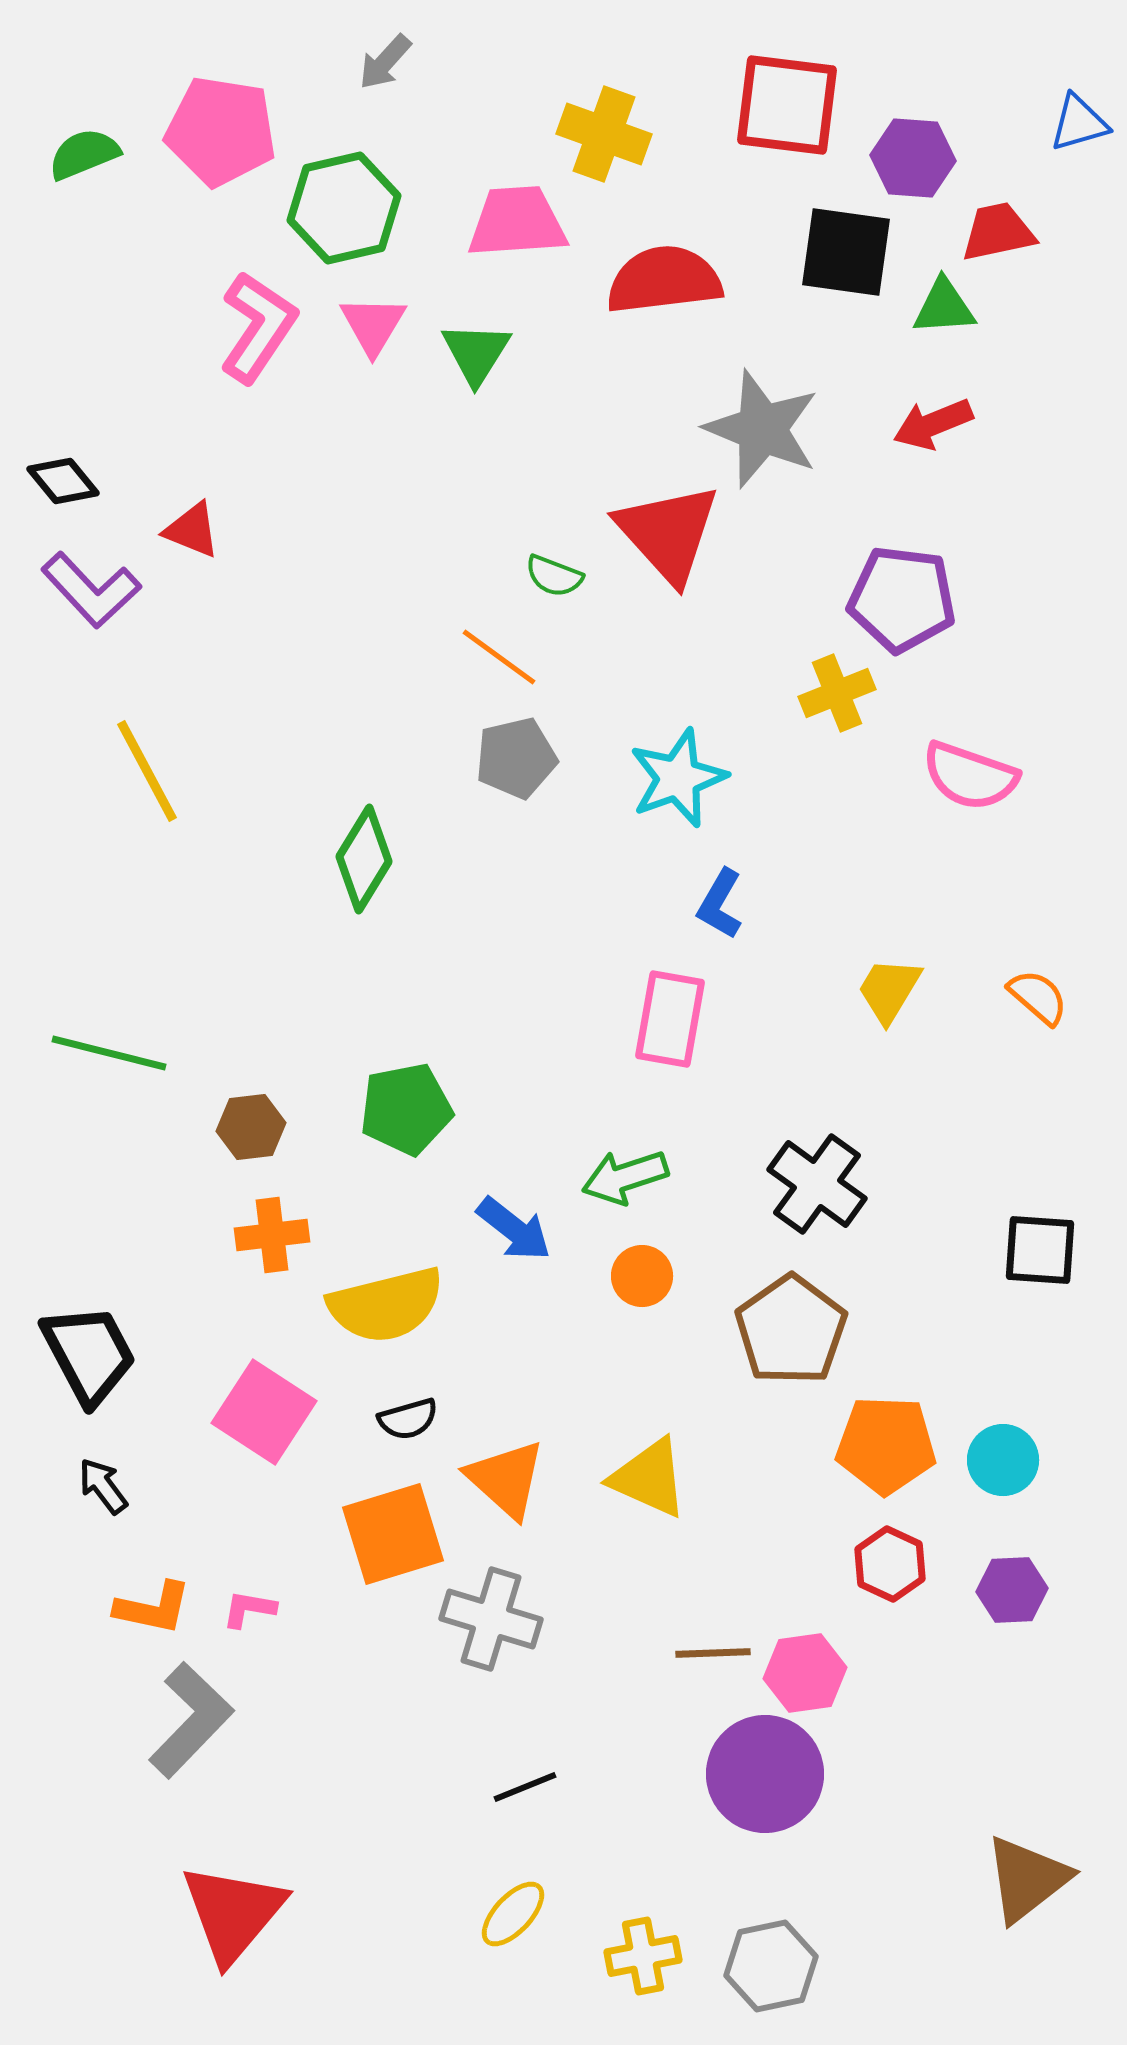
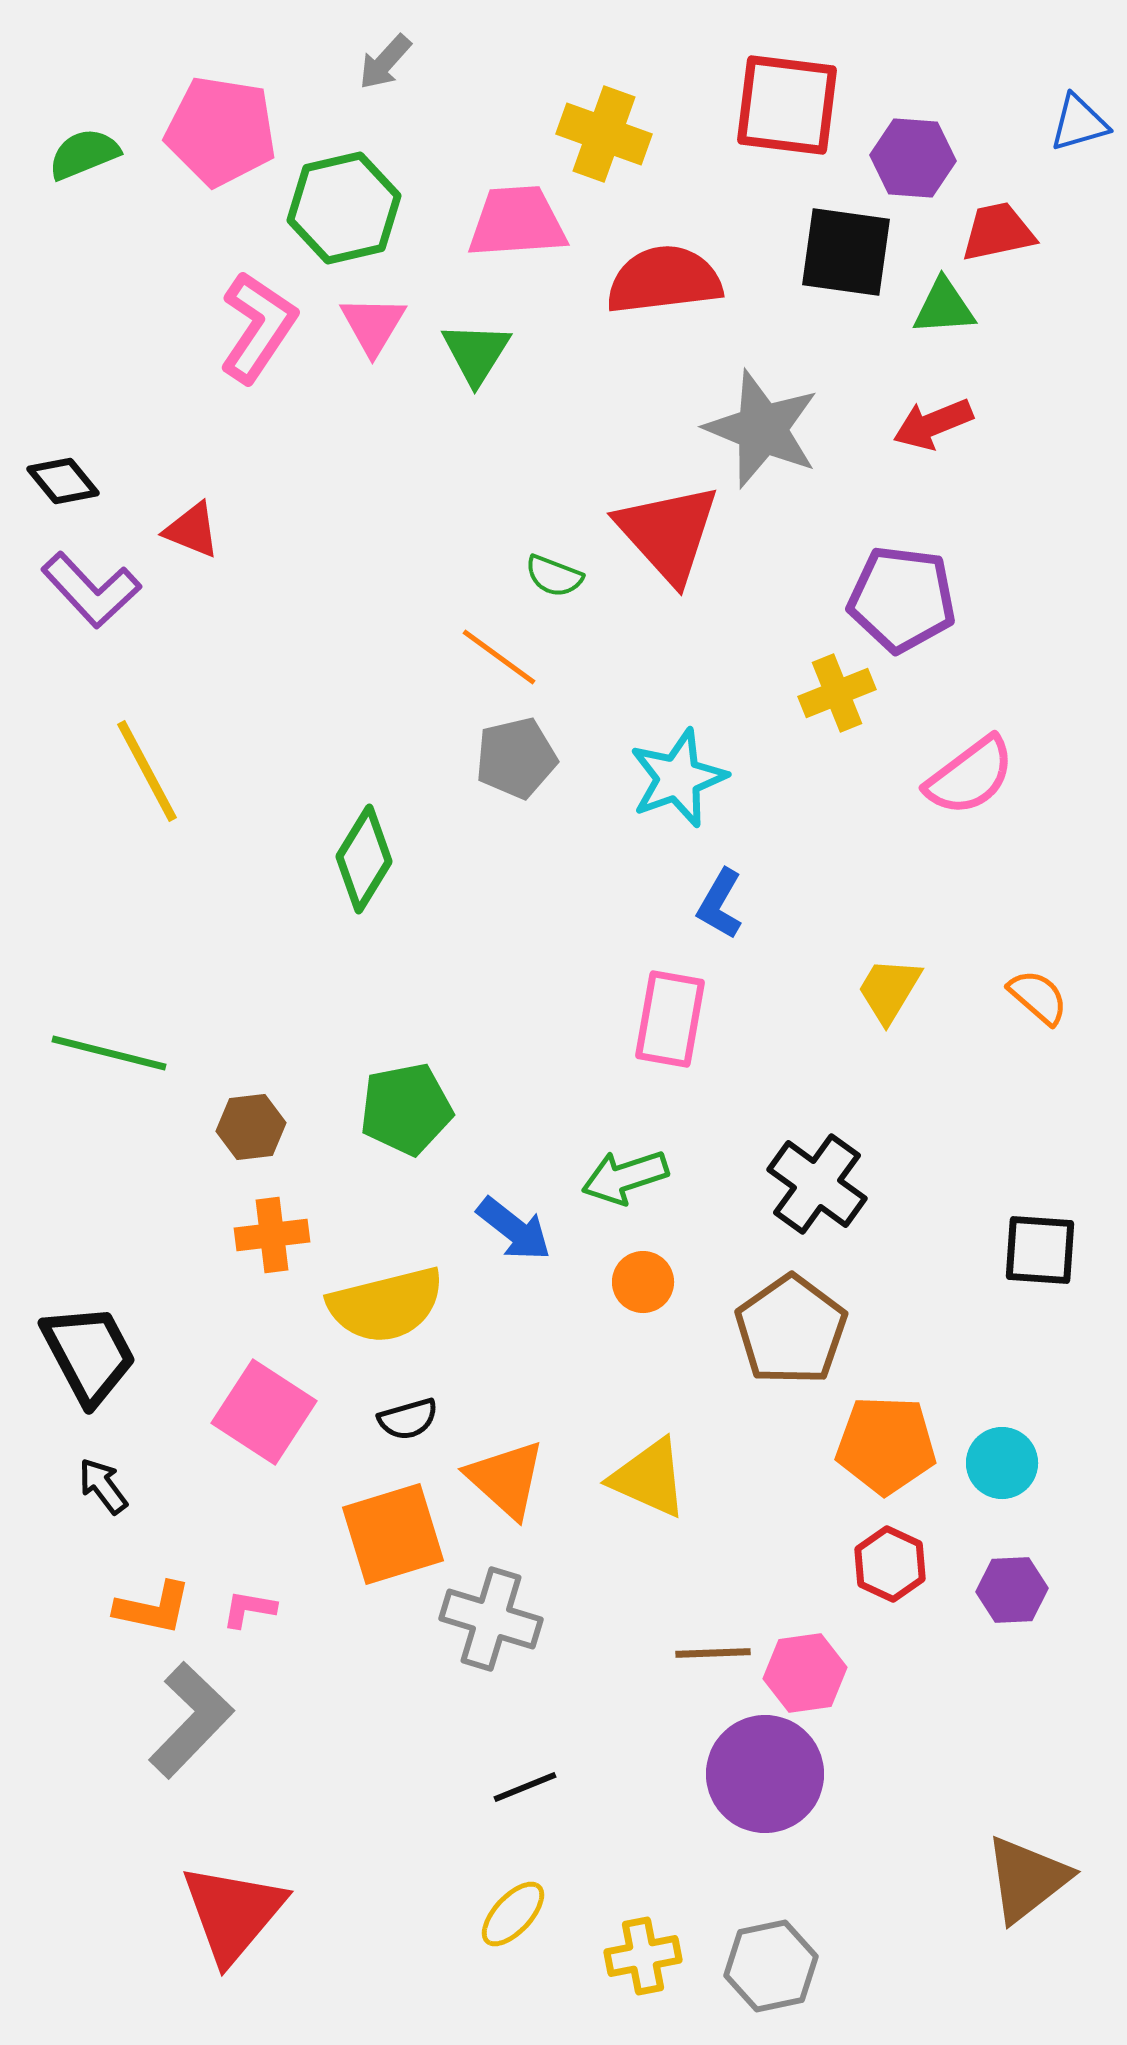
pink semicircle at (970, 776): rotated 56 degrees counterclockwise
orange circle at (642, 1276): moved 1 px right, 6 px down
cyan circle at (1003, 1460): moved 1 px left, 3 px down
